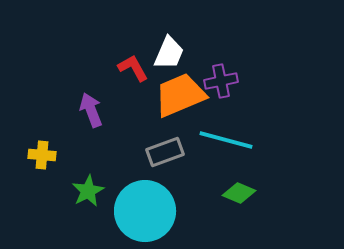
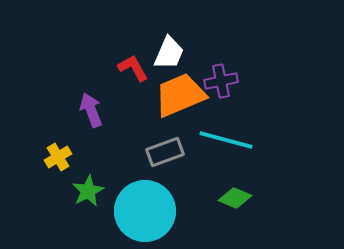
yellow cross: moved 16 px right, 2 px down; rotated 36 degrees counterclockwise
green diamond: moved 4 px left, 5 px down
